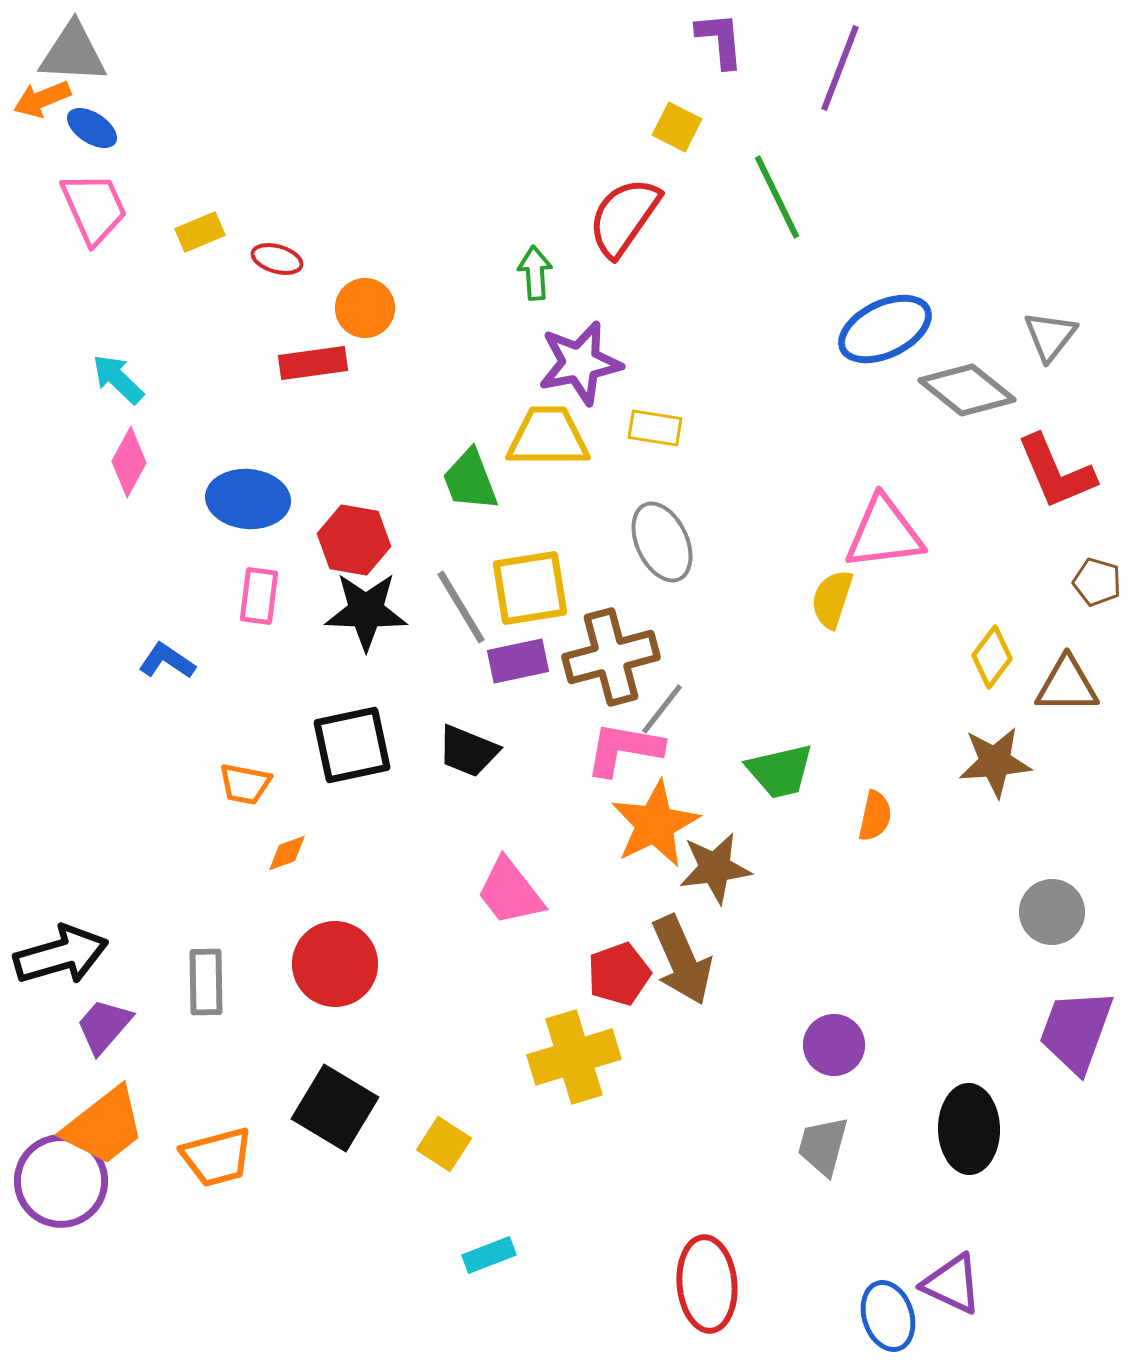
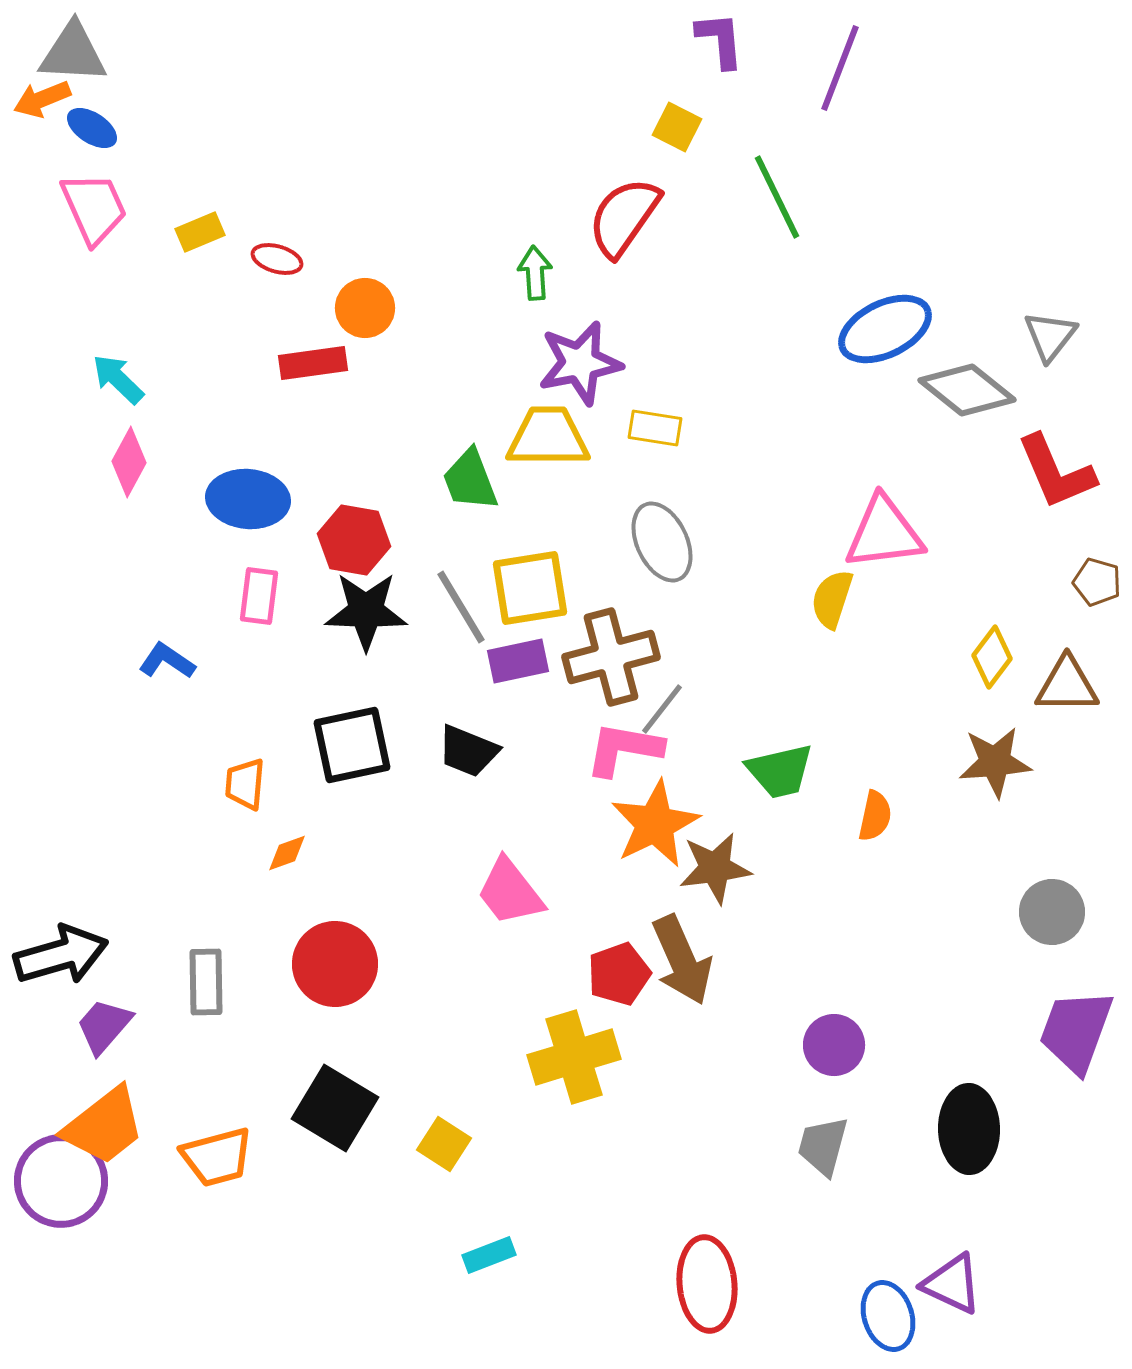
orange trapezoid at (245, 784): rotated 84 degrees clockwise
